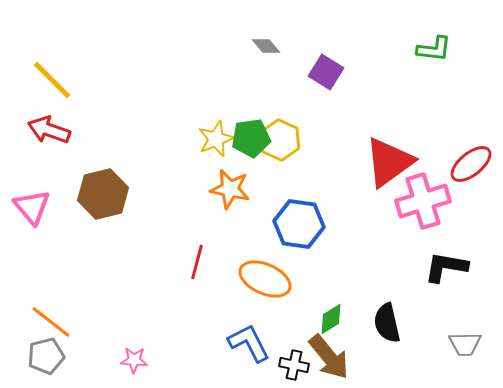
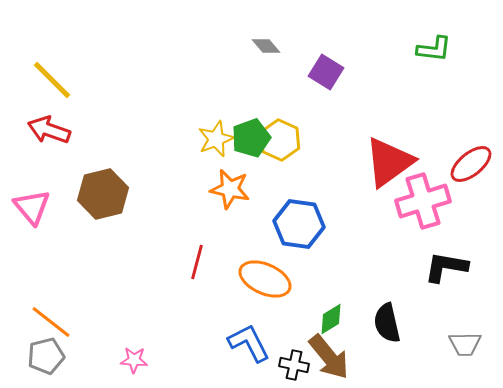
green pentagon: rotated 12 degrees counterclockwise
